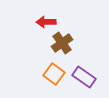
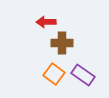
brown cross: rotated 35 degrees clockwise
purple rectangle: moved 1 px left, 2 px up
